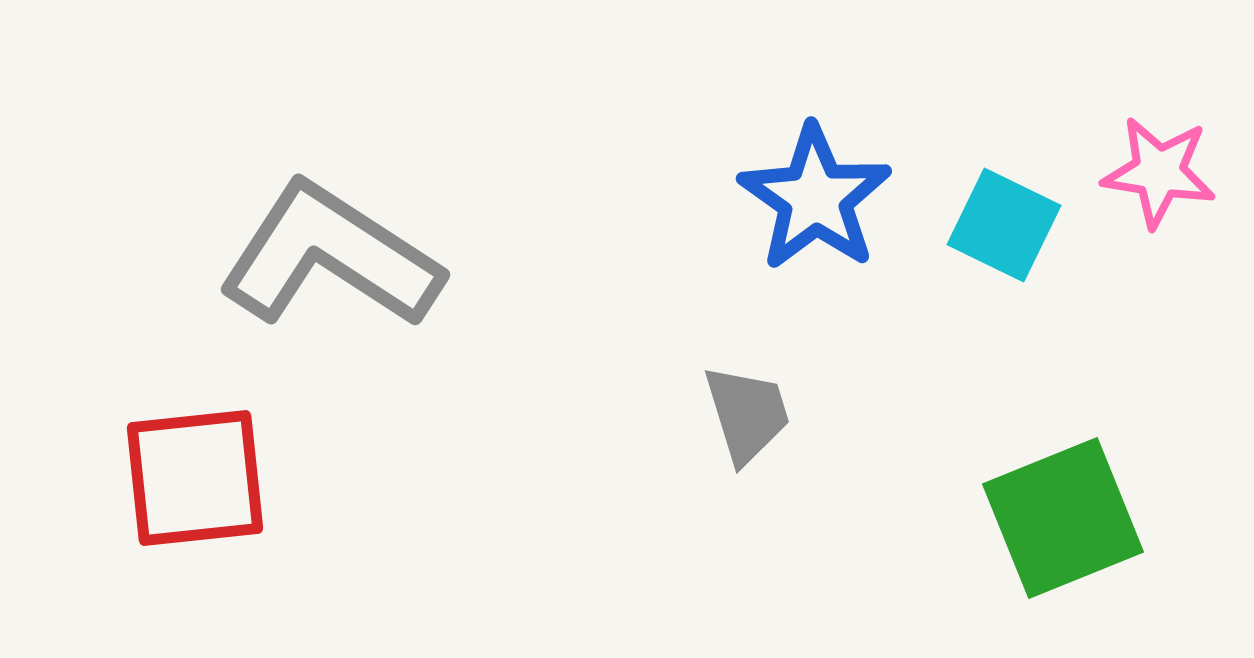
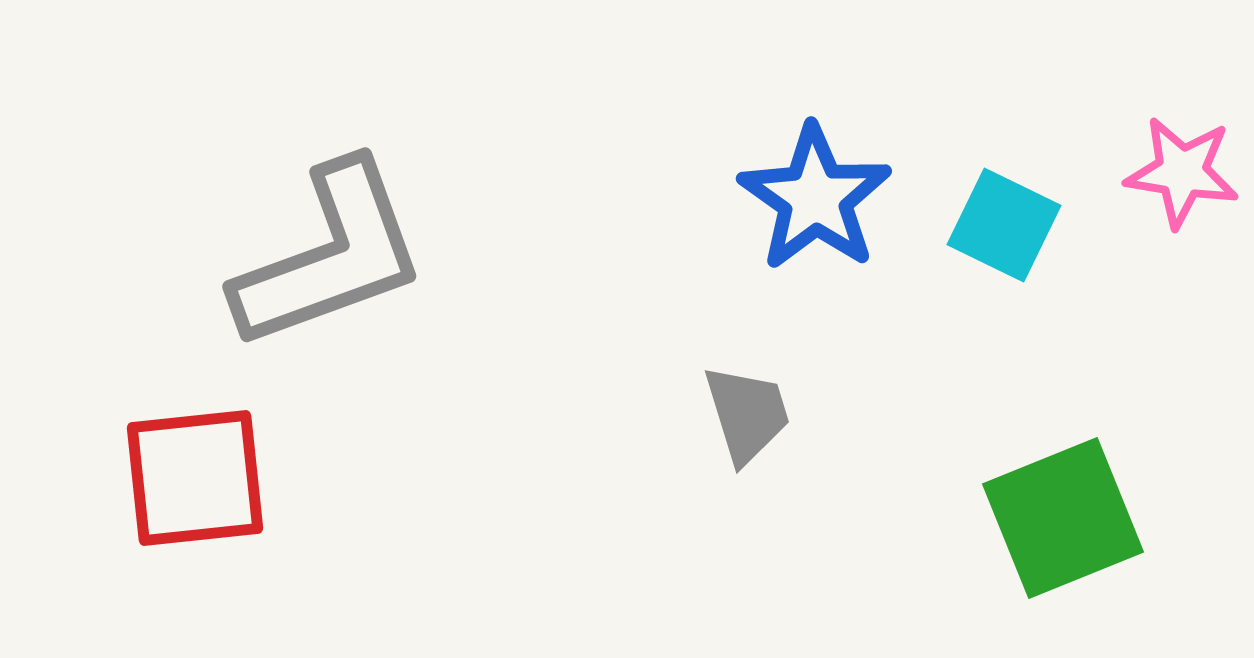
pink star: moved 23 px right
gray L-shape: rotated 127 degrees clockwise
